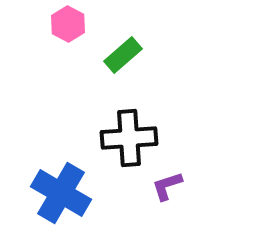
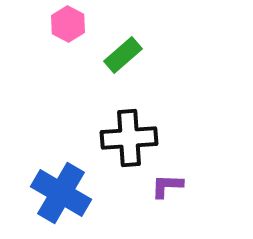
purple L-shape: rotated 20 degrees clockwise
